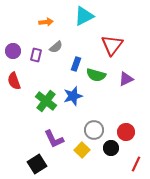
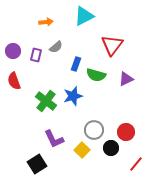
red line: rotated 14 degrees clockwise
